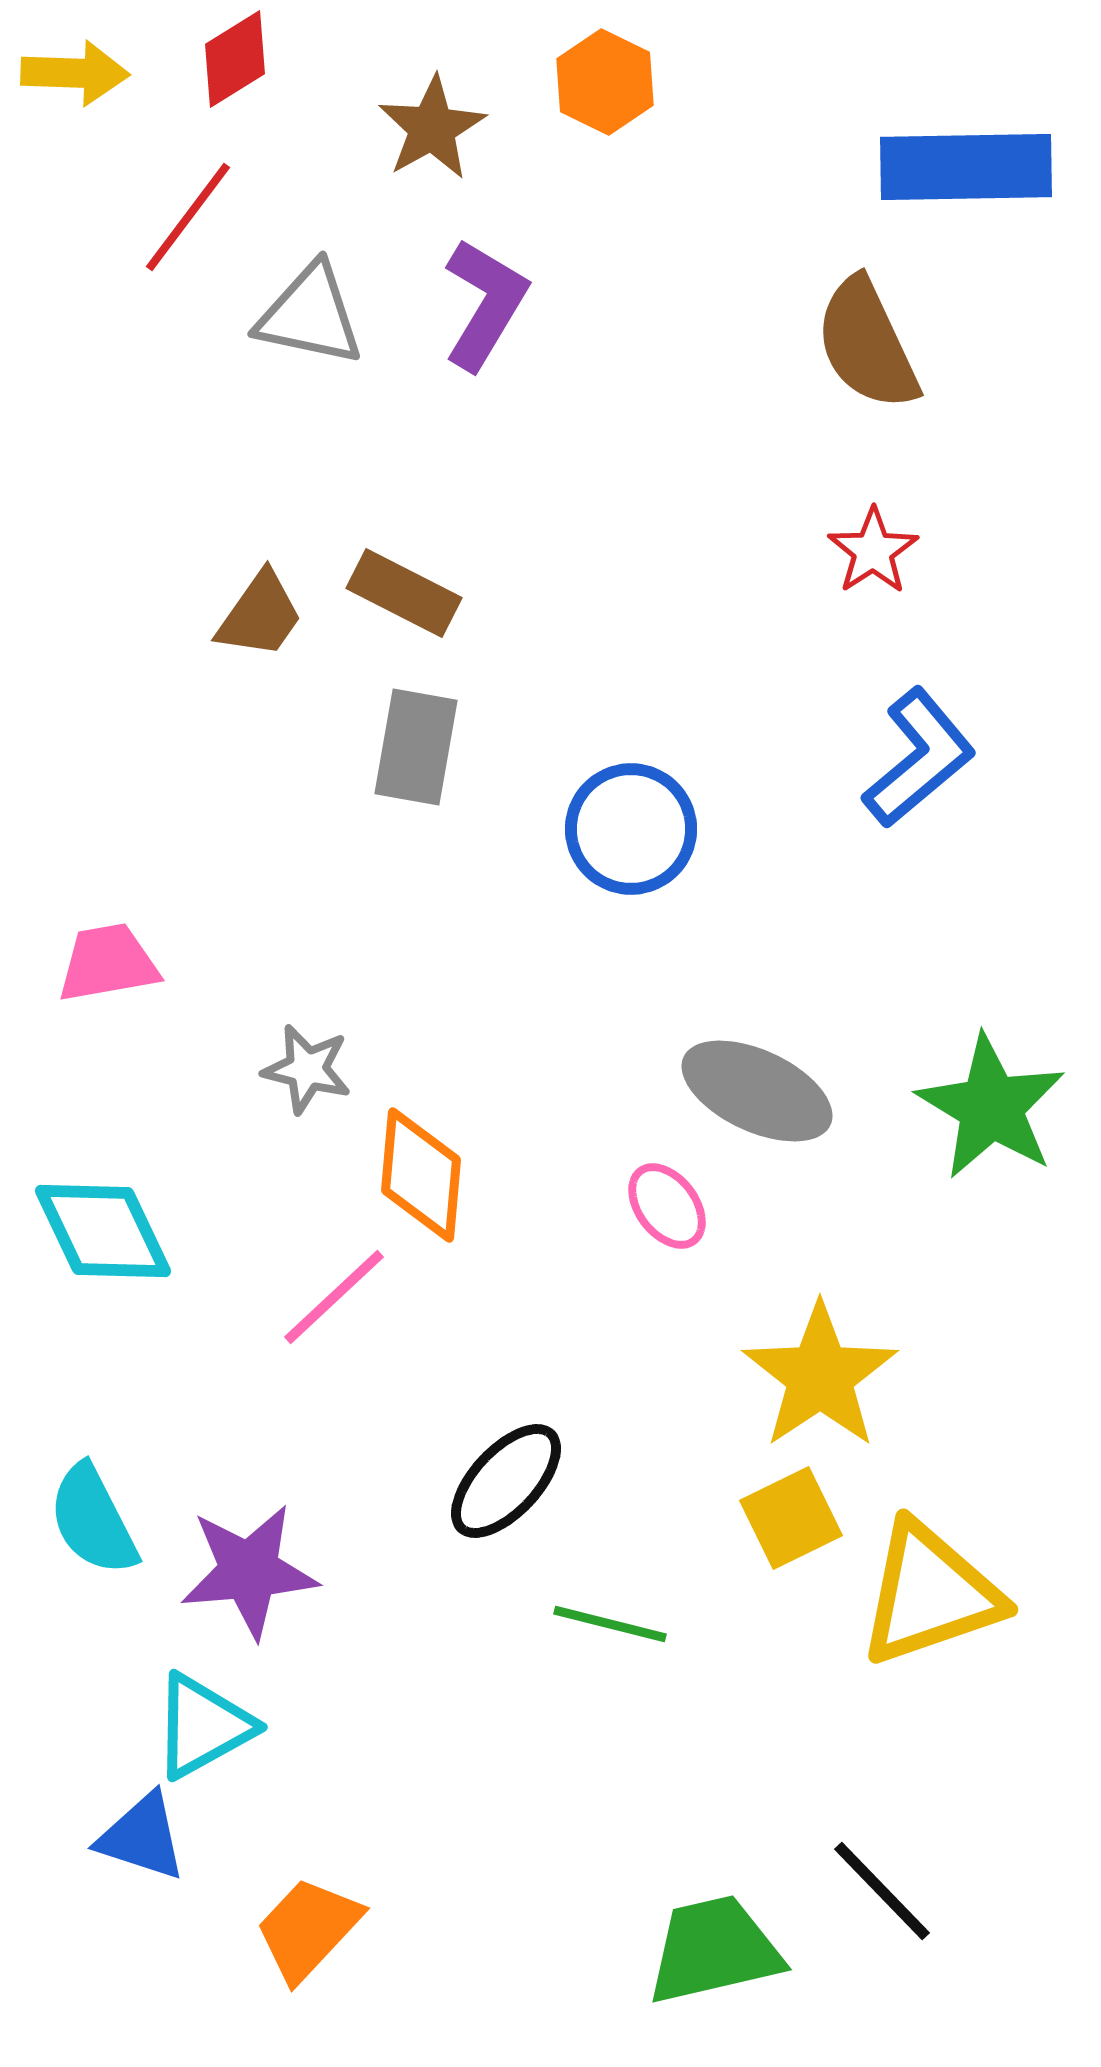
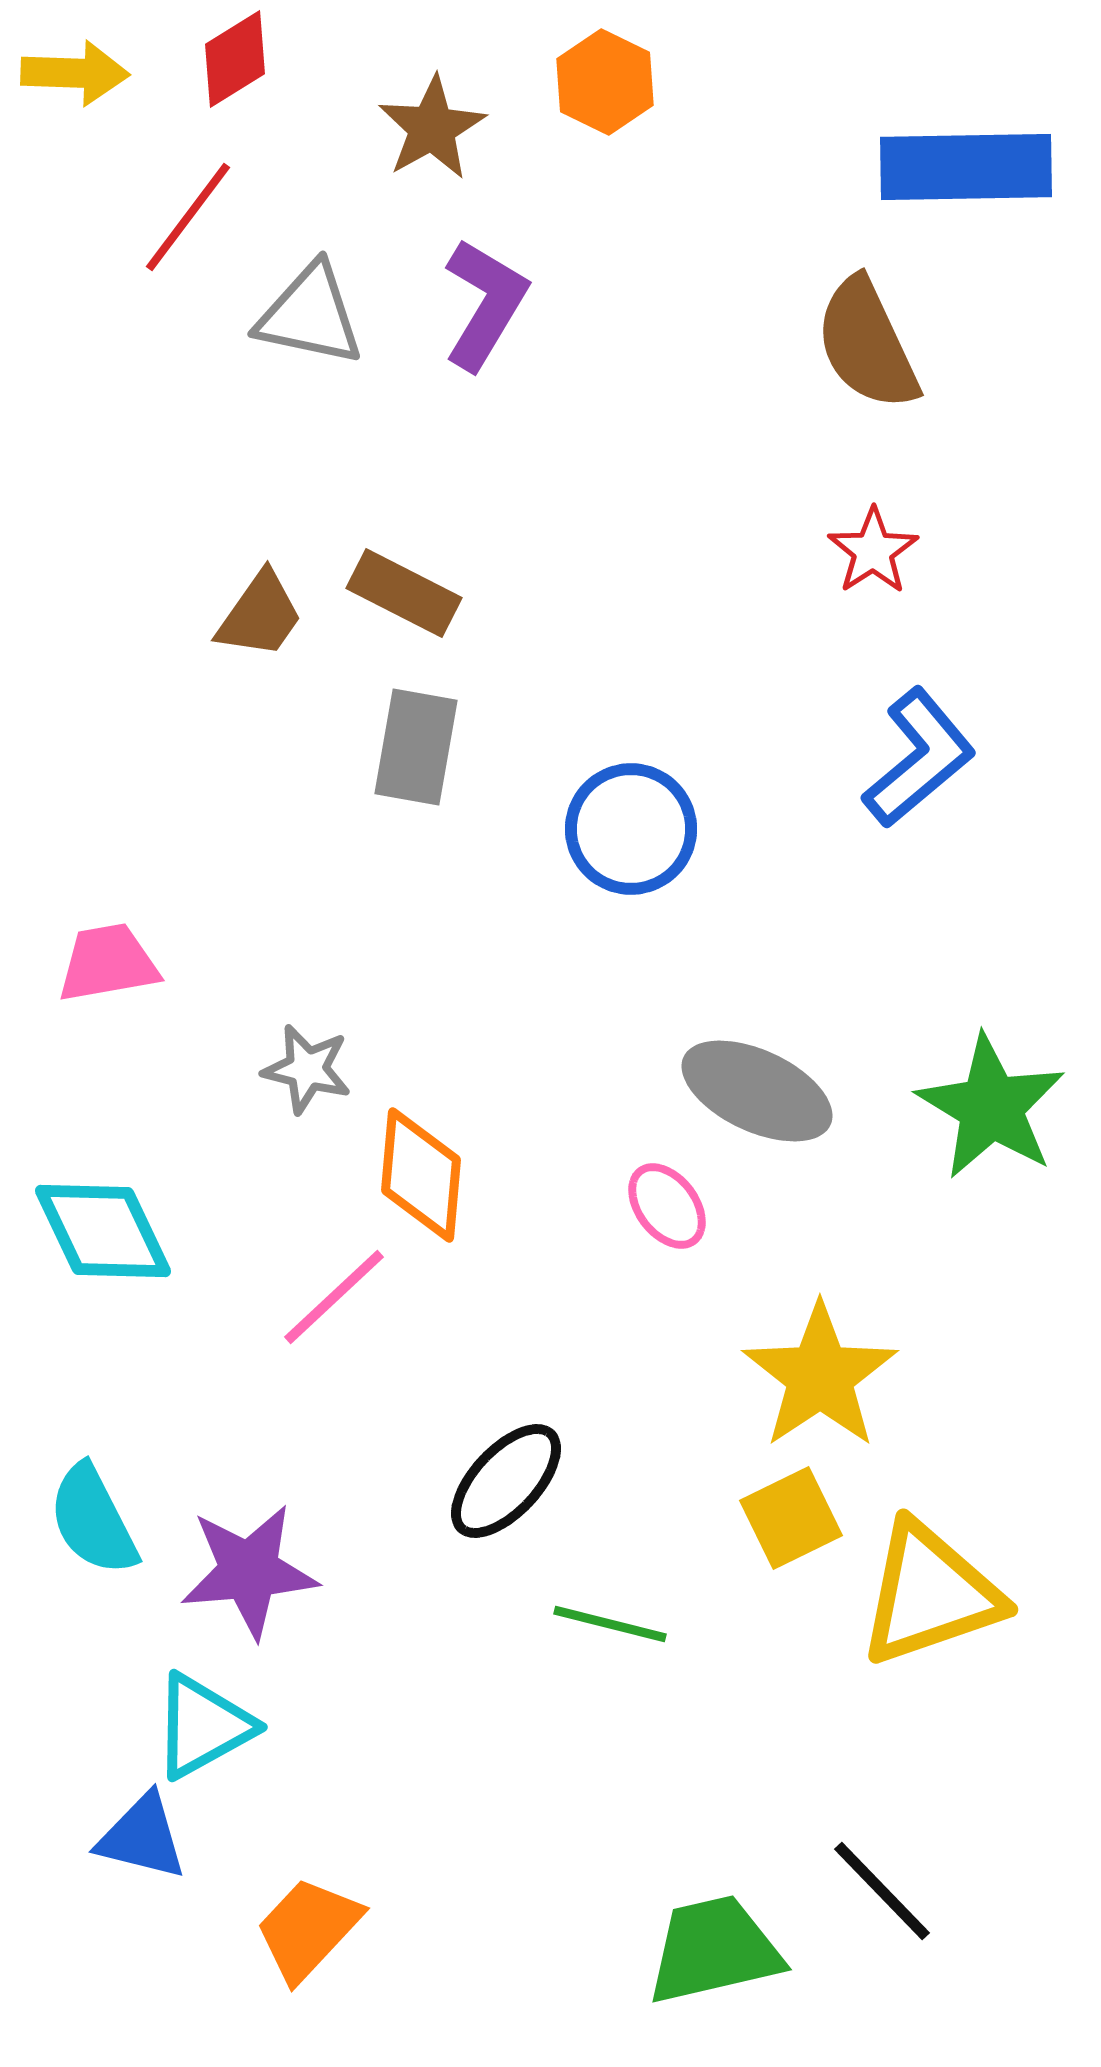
blue triangle: rotated 4 degrees counterclockwise
